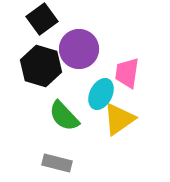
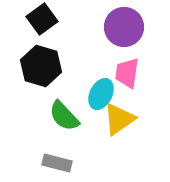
purple circle: moved 45 px right, 22 px up
